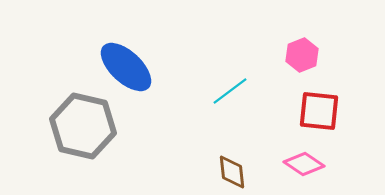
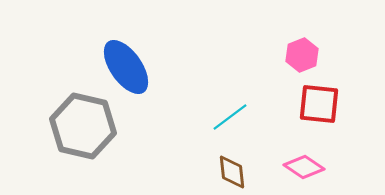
blue ellipse: rotated 12 degrees clockwise
cyan line: moved 26 px down
red square: moved 7 px up
pink diamond: moved 3 px down
